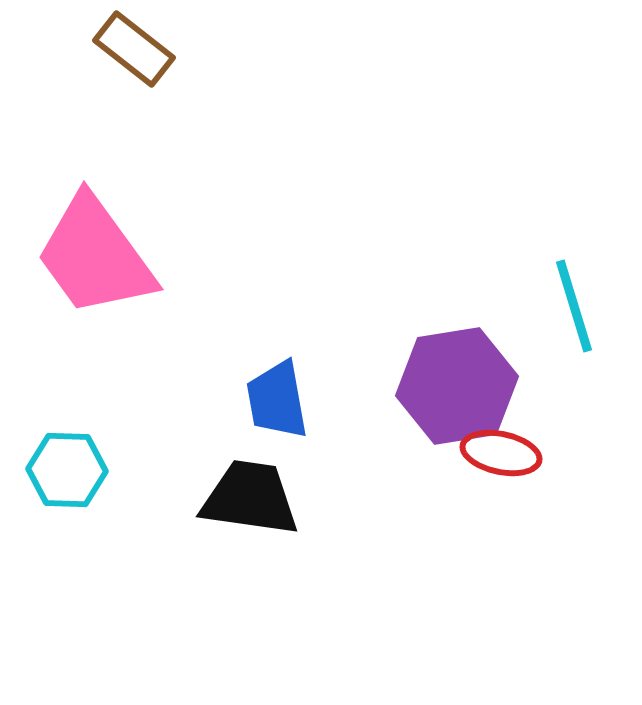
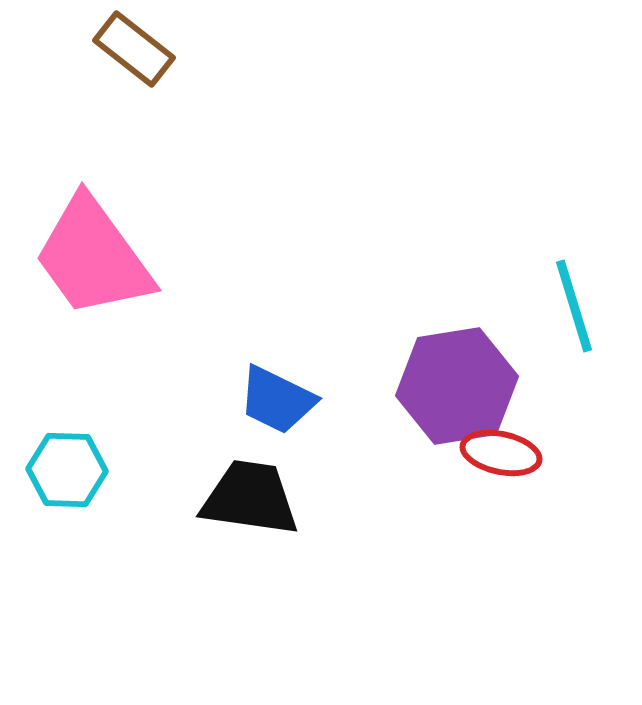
pink trapezoid: moved 2 px left, 1 px down
blue trapezoid: rotated 54 degrees counterclockwise
